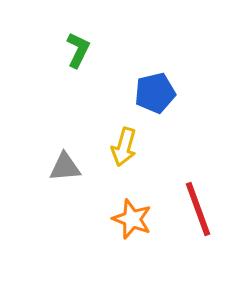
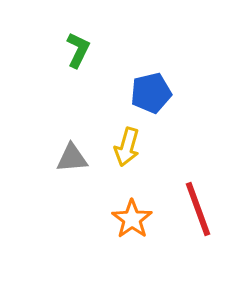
blue pentagon: moved 4 px left
yellow arrow: moved 3 px right
gray triangle: moved 7 px right, 9 px up
orange star: rotated 15 degrees clockwise
